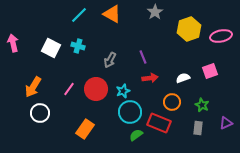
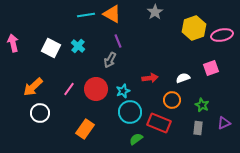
cyan line: moved 7 px right; rotated 36 degrees clockwise
yellow hexagon: moved 5 px right, 1 px up
pink ellipse: moved 1 px right, 1 px up
cyan cross: rotated 24 degrees clockwise
purple line: moved 25 px left, 16 px up
pink square: moved 1 px right, 3 px up
orange arrow: rotated 15 degrees clockwise
orange circle: moved 2 px up
purple triangle: moved 2 px left
green semicircle: moved 4 px down
